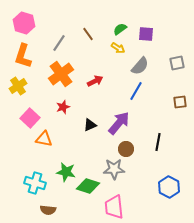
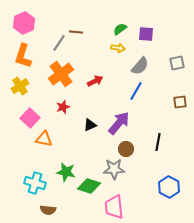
pink hexagon: rotated 20 degrees clockwise
brown line: moved 12 px left, 2 px up; rotated 48 degrees counterclockwise
yellow arrow: rotated 24 degrees counterclockwise
yellow cross: moved 2 px right
green diamond: moved 1 px right
